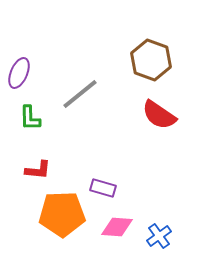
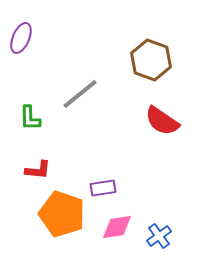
purple ellipse: moved 2 px right, 35 px up
red semicircle: moved 3 px right, 6 px down
purple rectangle: rotated 25 degrees counterclockwise
orange pentagon: rotated 21 degrees clockwise
pink diamond: rotated 12 degrees counterclockwise
